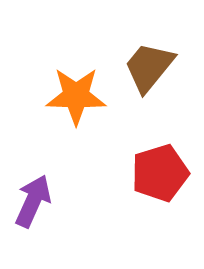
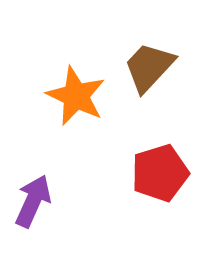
brown trapezoid: rotated 4 degrees clockwise
orange star: rotated 24 degrees clockwise
